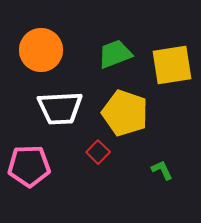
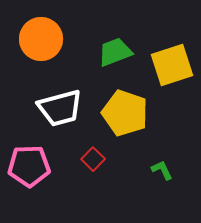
orange circle: moved 11 px up
green trapezoid: moved 2 px up
yellow square: rotated 9 degrees counterclockwise
white trapezoid: rotated 12 degrees counterclockwise
red square: moved 5 px left, 7 px down
